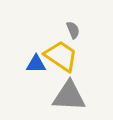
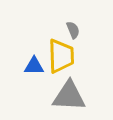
yellow trapezoid: rotated 54 degrees clockwise
blue triangle: moved 2 px left, 2 px down
